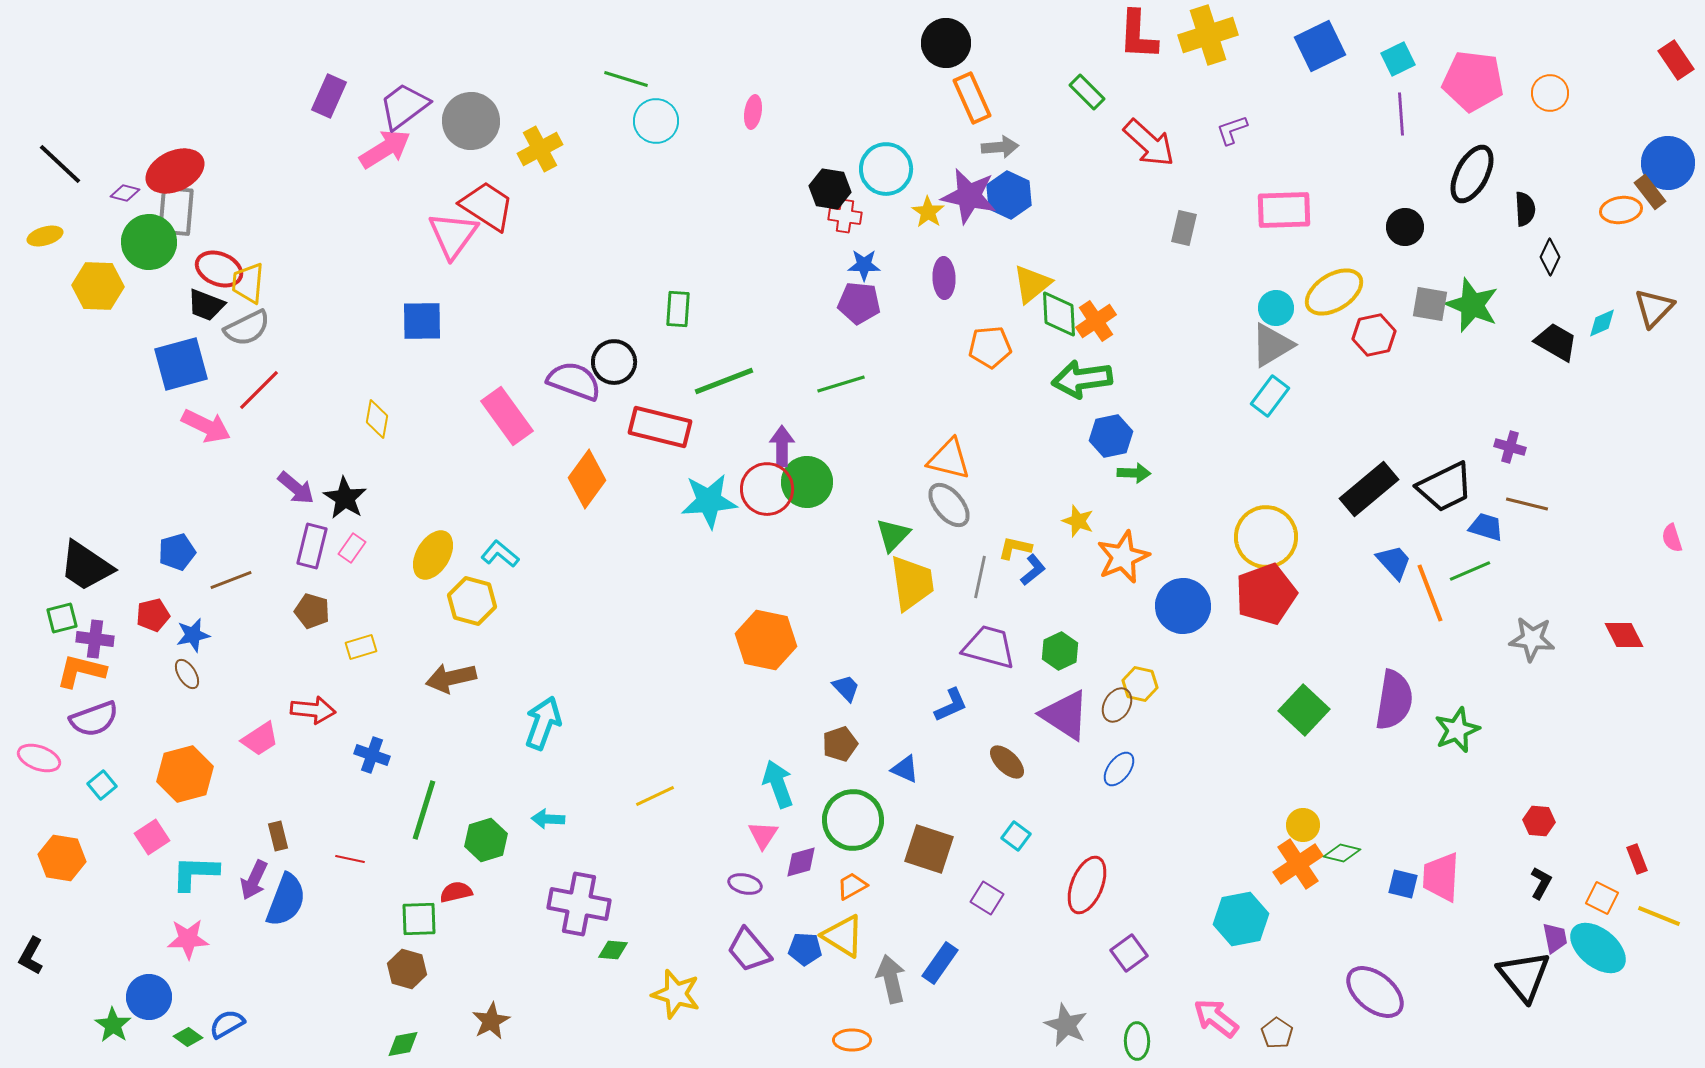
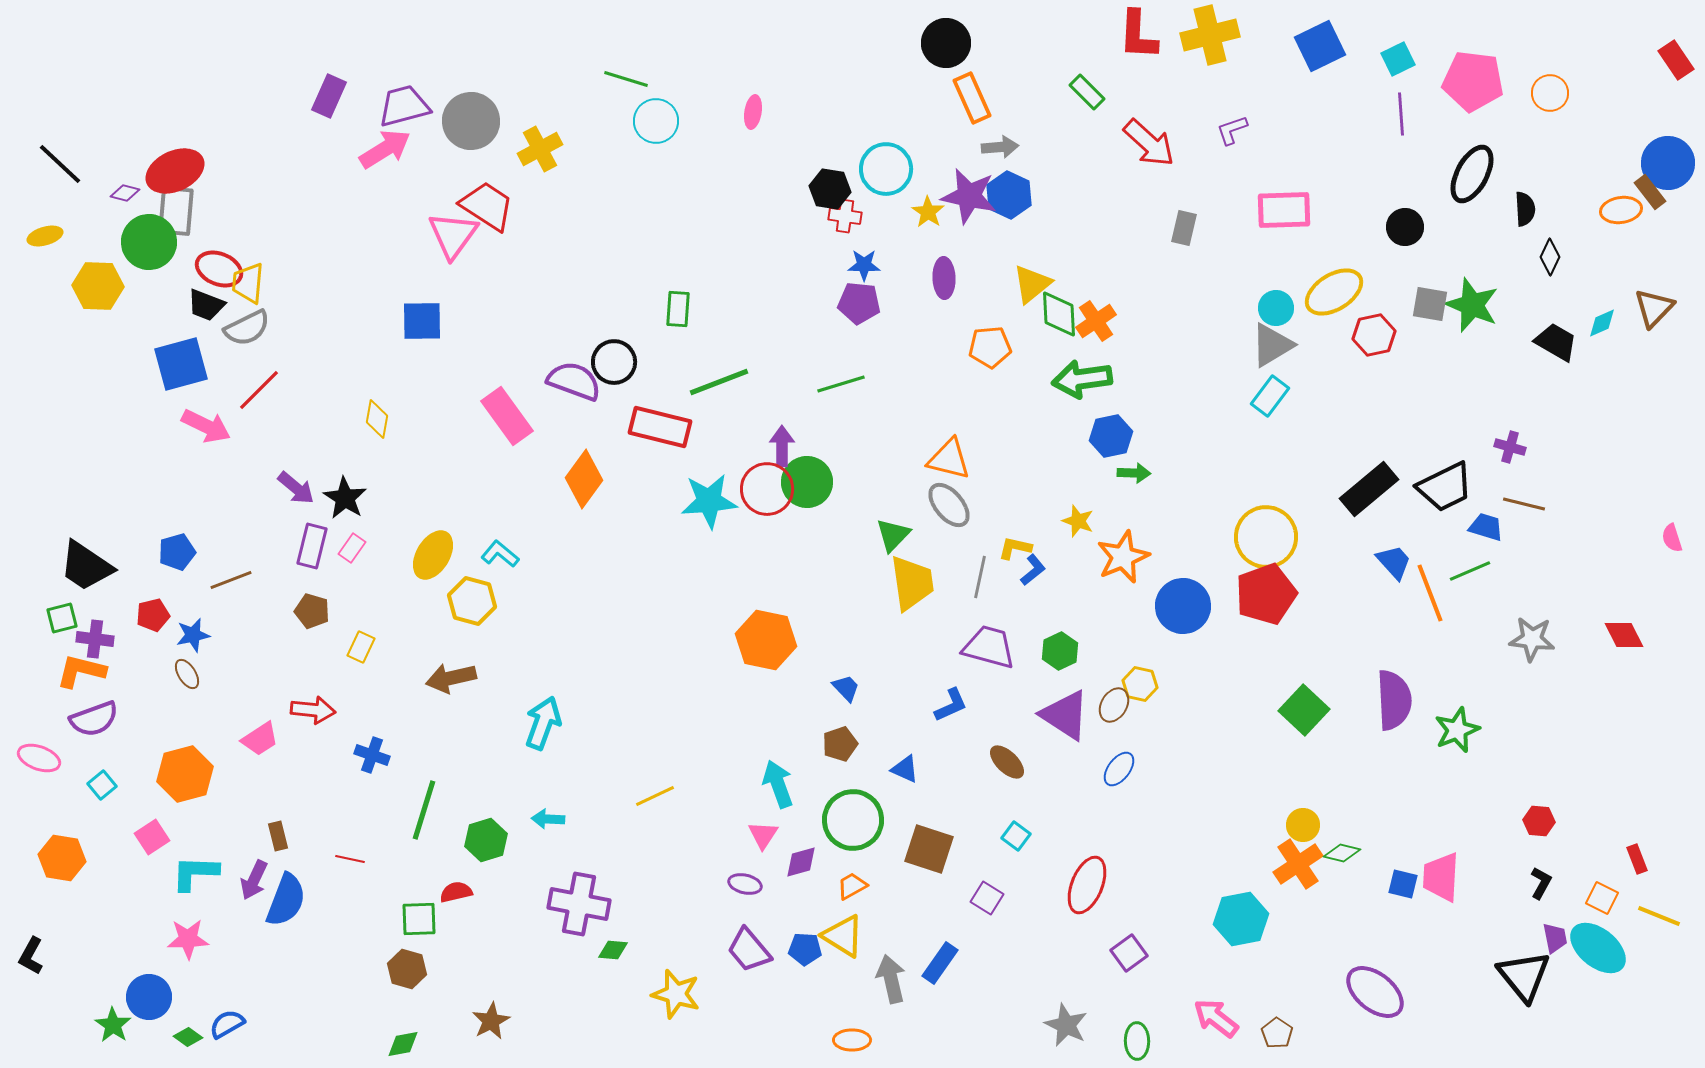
yellow cross at (1208, 35): moved 2 px right; rotated 4 degrees clockwise
purple trapezoid at (404, 106): rotated 22 degrees clockwise
green line at (724, 381): moved 5 px left, 1 px down
orange diamond at (587, 479): moved 3 px left
brown line at (1527, 504): moved 3 px left
yellow rectangle at (361, 647): rotated 48 degrees counterclockwise
purple semicircle at (1394, 700): rotated 12 degrees counterclockwise
brown ellipse at (1117, 705): moved 3 px left
